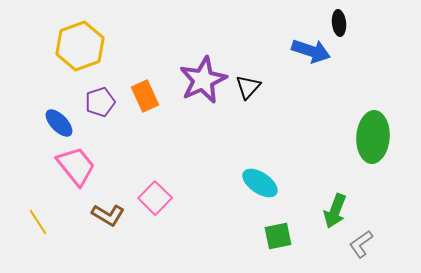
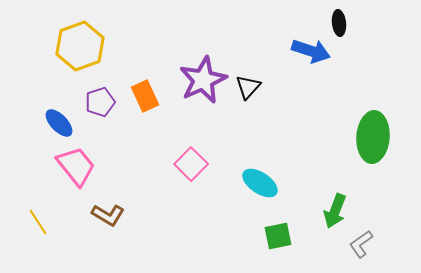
pink square: moved 36 px right, 34 px up
